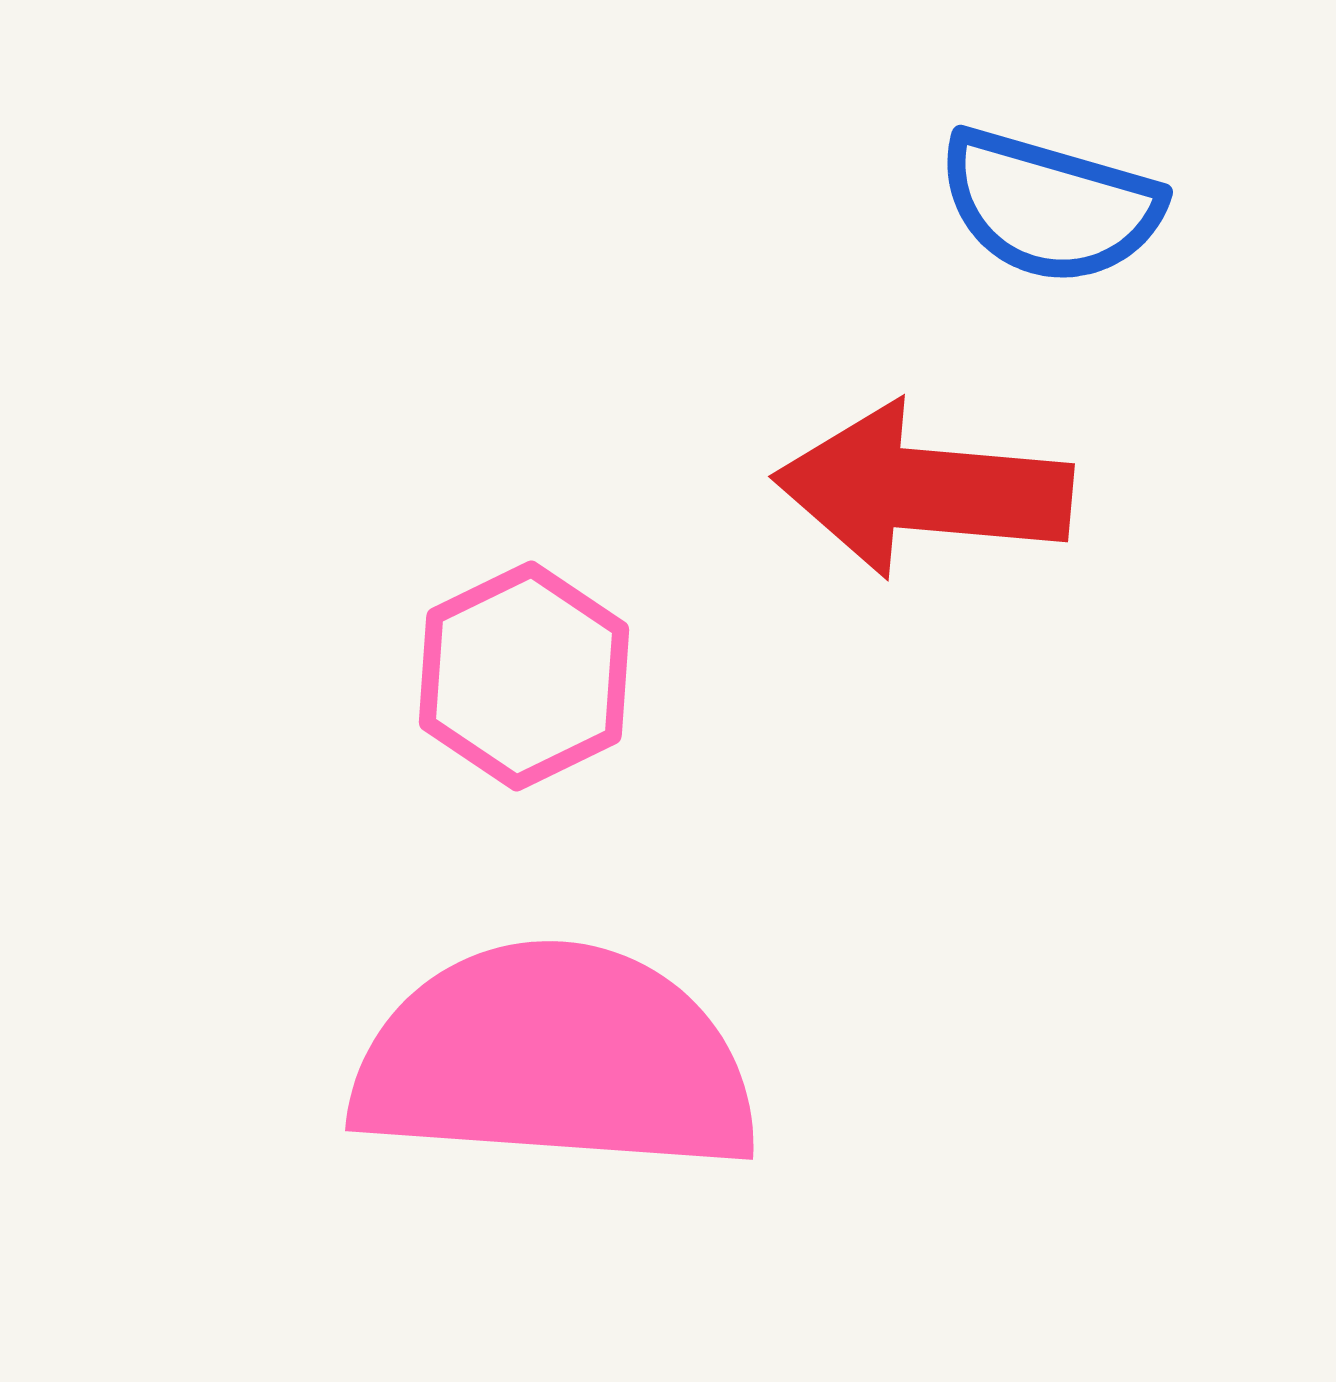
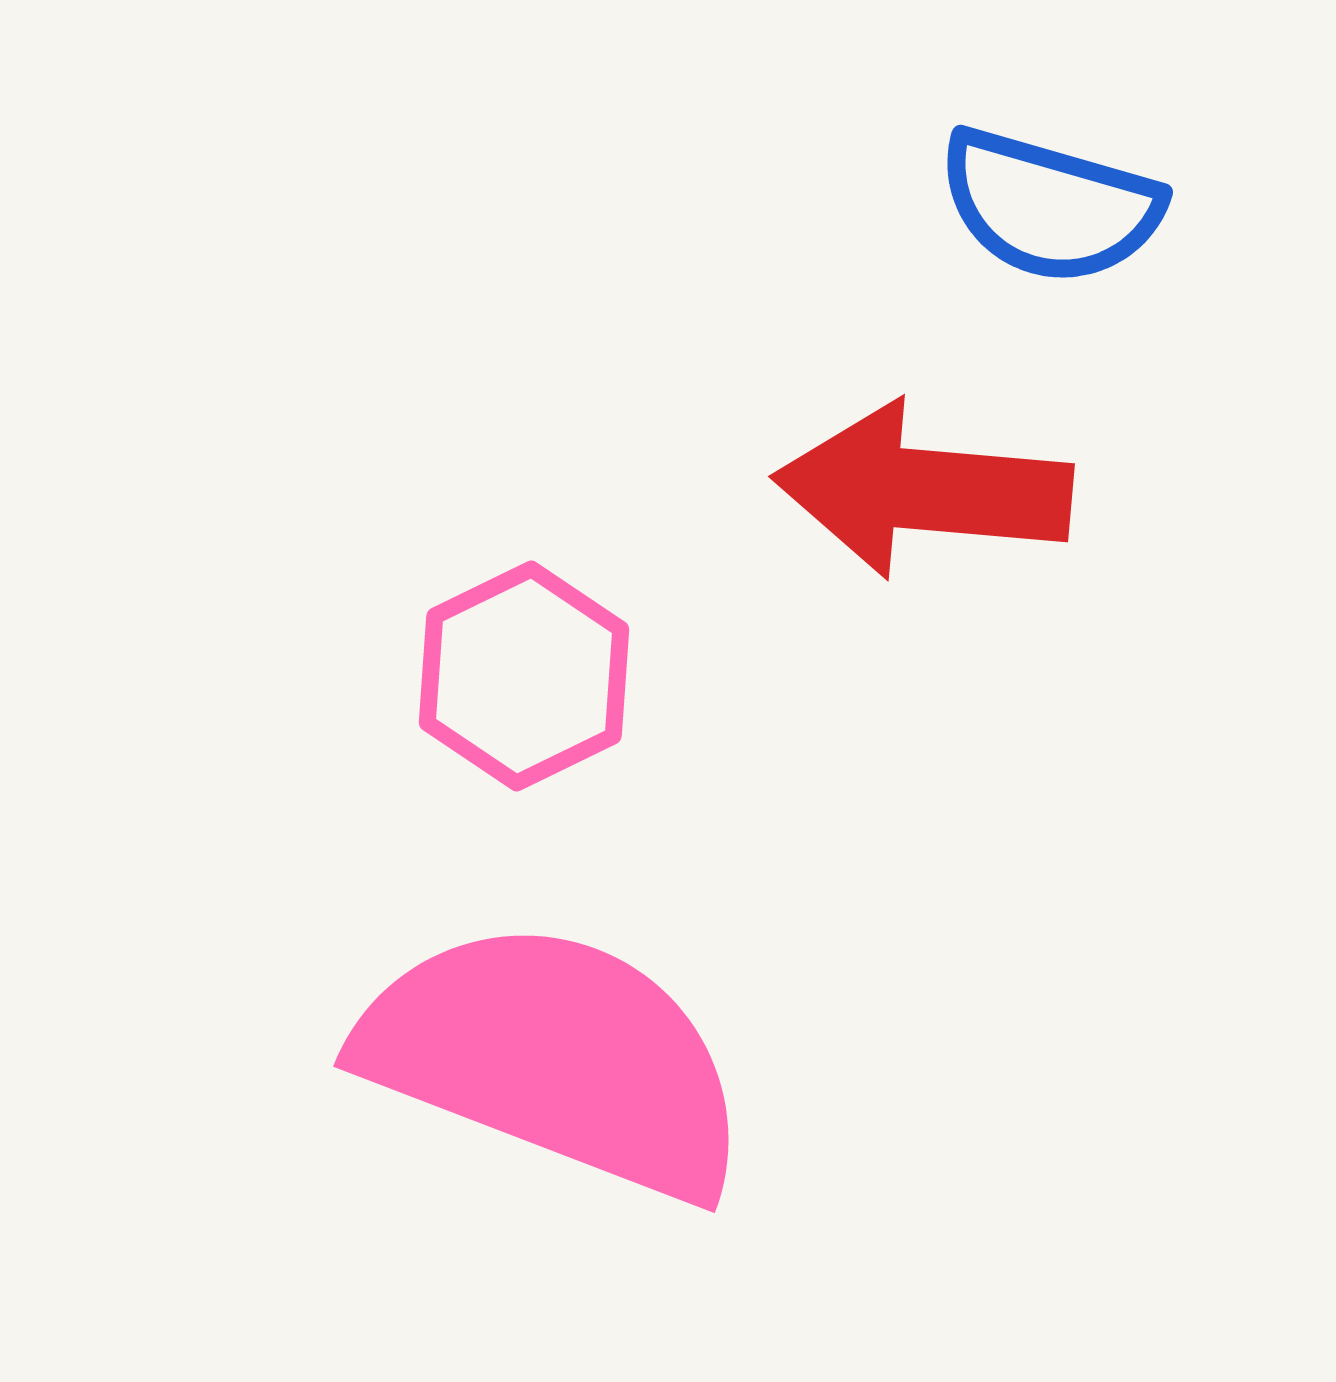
pink semicircle: rotated 17 degrees clockwise
